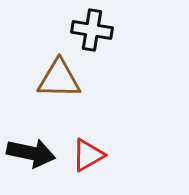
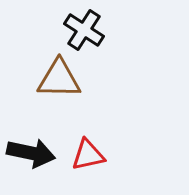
black cross: moved 8 px left; rotated 24 degrees clockwise
red triangle: rotated 18 degrees clockwise
